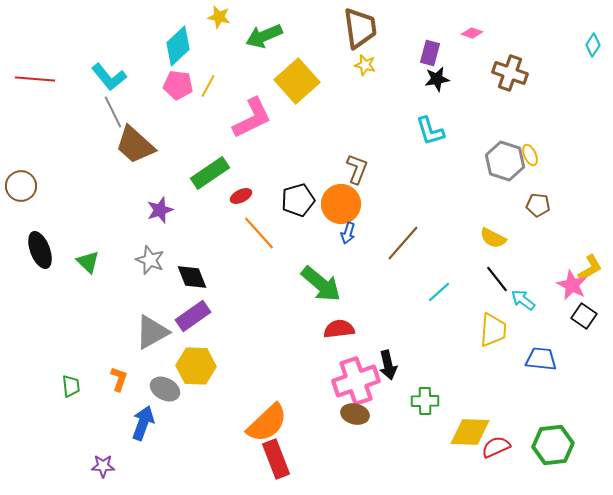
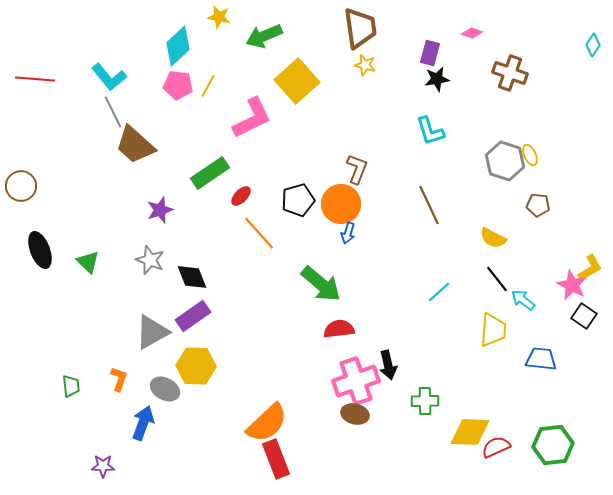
red ellipse at (241, 196): rotated 20 degrees counterclockwise
brown line at (403, 243): moved 26 px right, 38 px up; rotated 66 degrees counterclockwise
